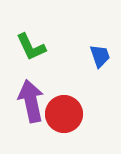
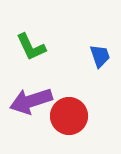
purple arrow: rotated 96 degrees counterclockwise
red circle: moved 5 px right, 2 px down
